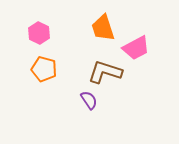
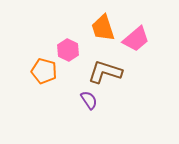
pink hexagon: moved 29 px right, 17 px down
pink trapezoid: moved 9 px up; rotated 12 degrees counterclockwise
orange pentagon: moved 2 px down
